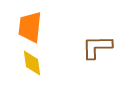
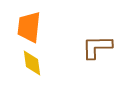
orange trapezoid: moved 1 px left
